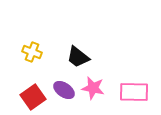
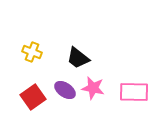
black trapezoid: moved 1 px down
purple ellipse: moved 1 px right
